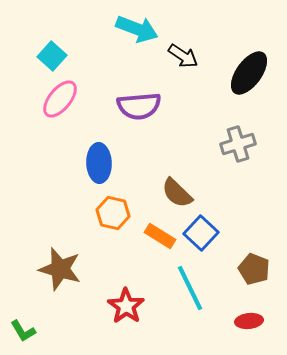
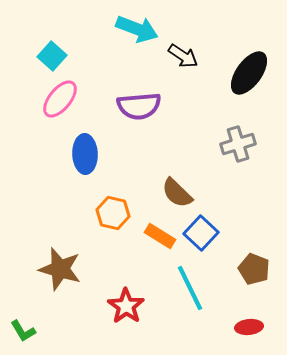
blue ellipse: moved 14 px left, 9 px up
red ellipse: moved 6 px down
